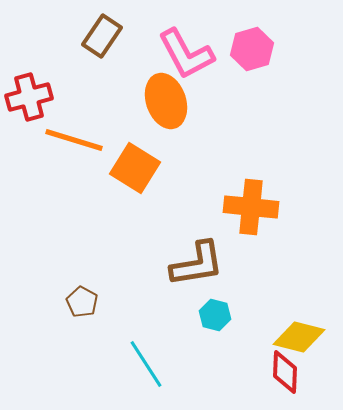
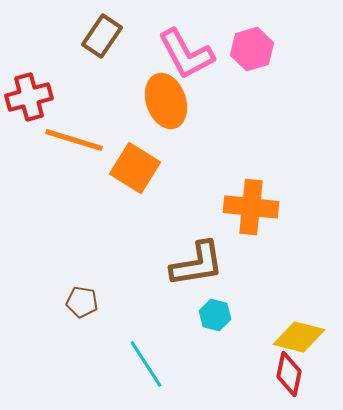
brown pentagon: rotated 20 degrees counterclockwise
red diamond: moved 4 px right, 2 px down; rotated 9 degrees clockwise
